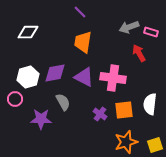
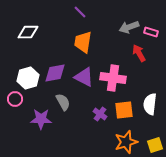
white hexagon: moved 1 px down
